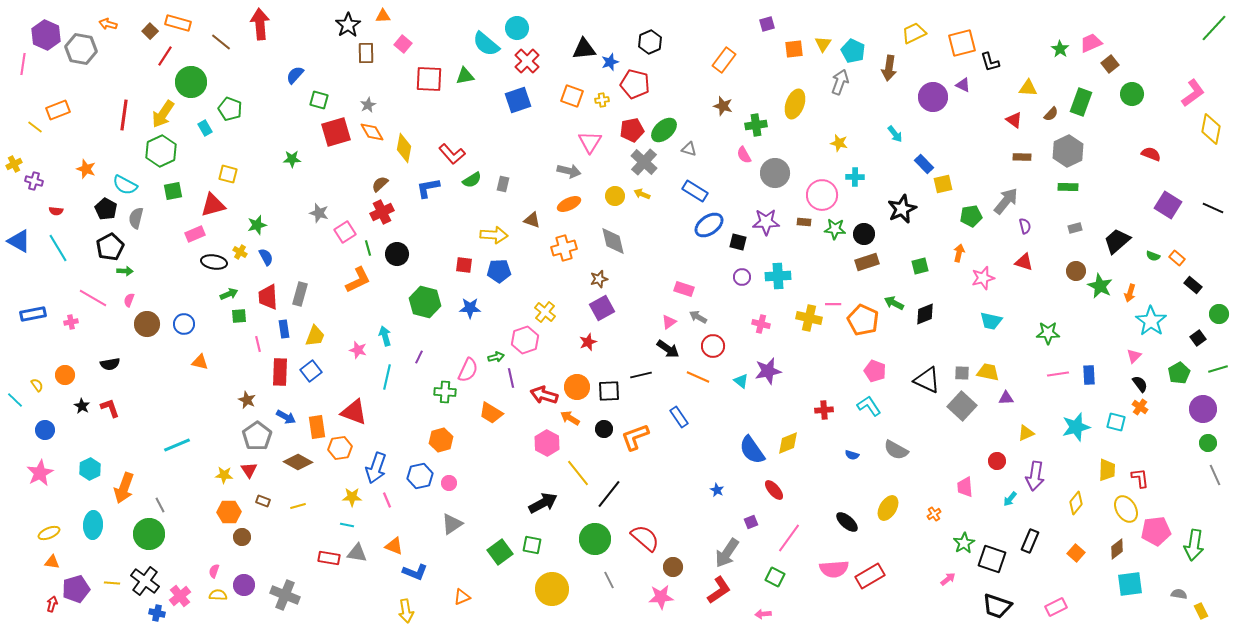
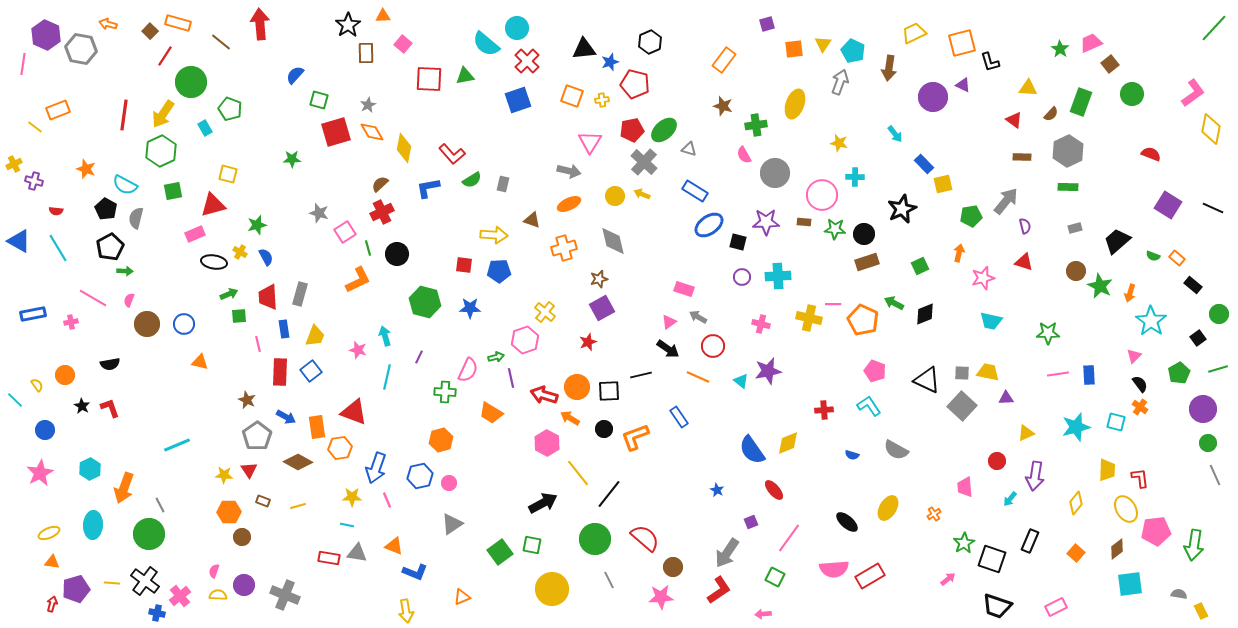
green square at (920, 266): rotated 12 degrees counterclockwise
